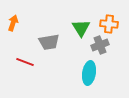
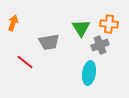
red line: rotated 18 degrees clockwise
